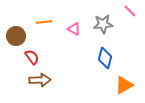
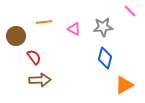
gray star: moved 3 px down
red semicircle: moved 2 px right
